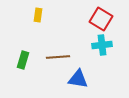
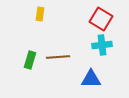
yellow rectangle: moved 2 px right, 1 px up
green rectangle: moved 7 px right
blue triangle: moved 13 px right; rotated 10 degrees counterclockwise
